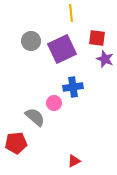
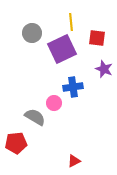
yellow line: moved 9 px down
gray circle: moved 1 px right, 8 px up
purple star: moved 1 px left, 10 px down
gray semicircle: rotated 10 degrees counterclockwise
